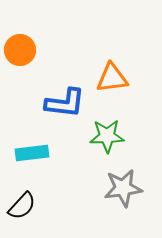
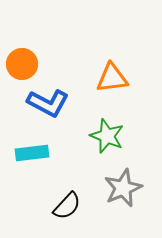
orange circle: moved 2 px right, 14 px down
blue L-shape: moved 17 px left; rotated 21 degrees clockwise
green star: rotated 24 degrees clockwise
gray star: rotated 15 degrees counterclockwise
black semicircle: moved 45 px right
